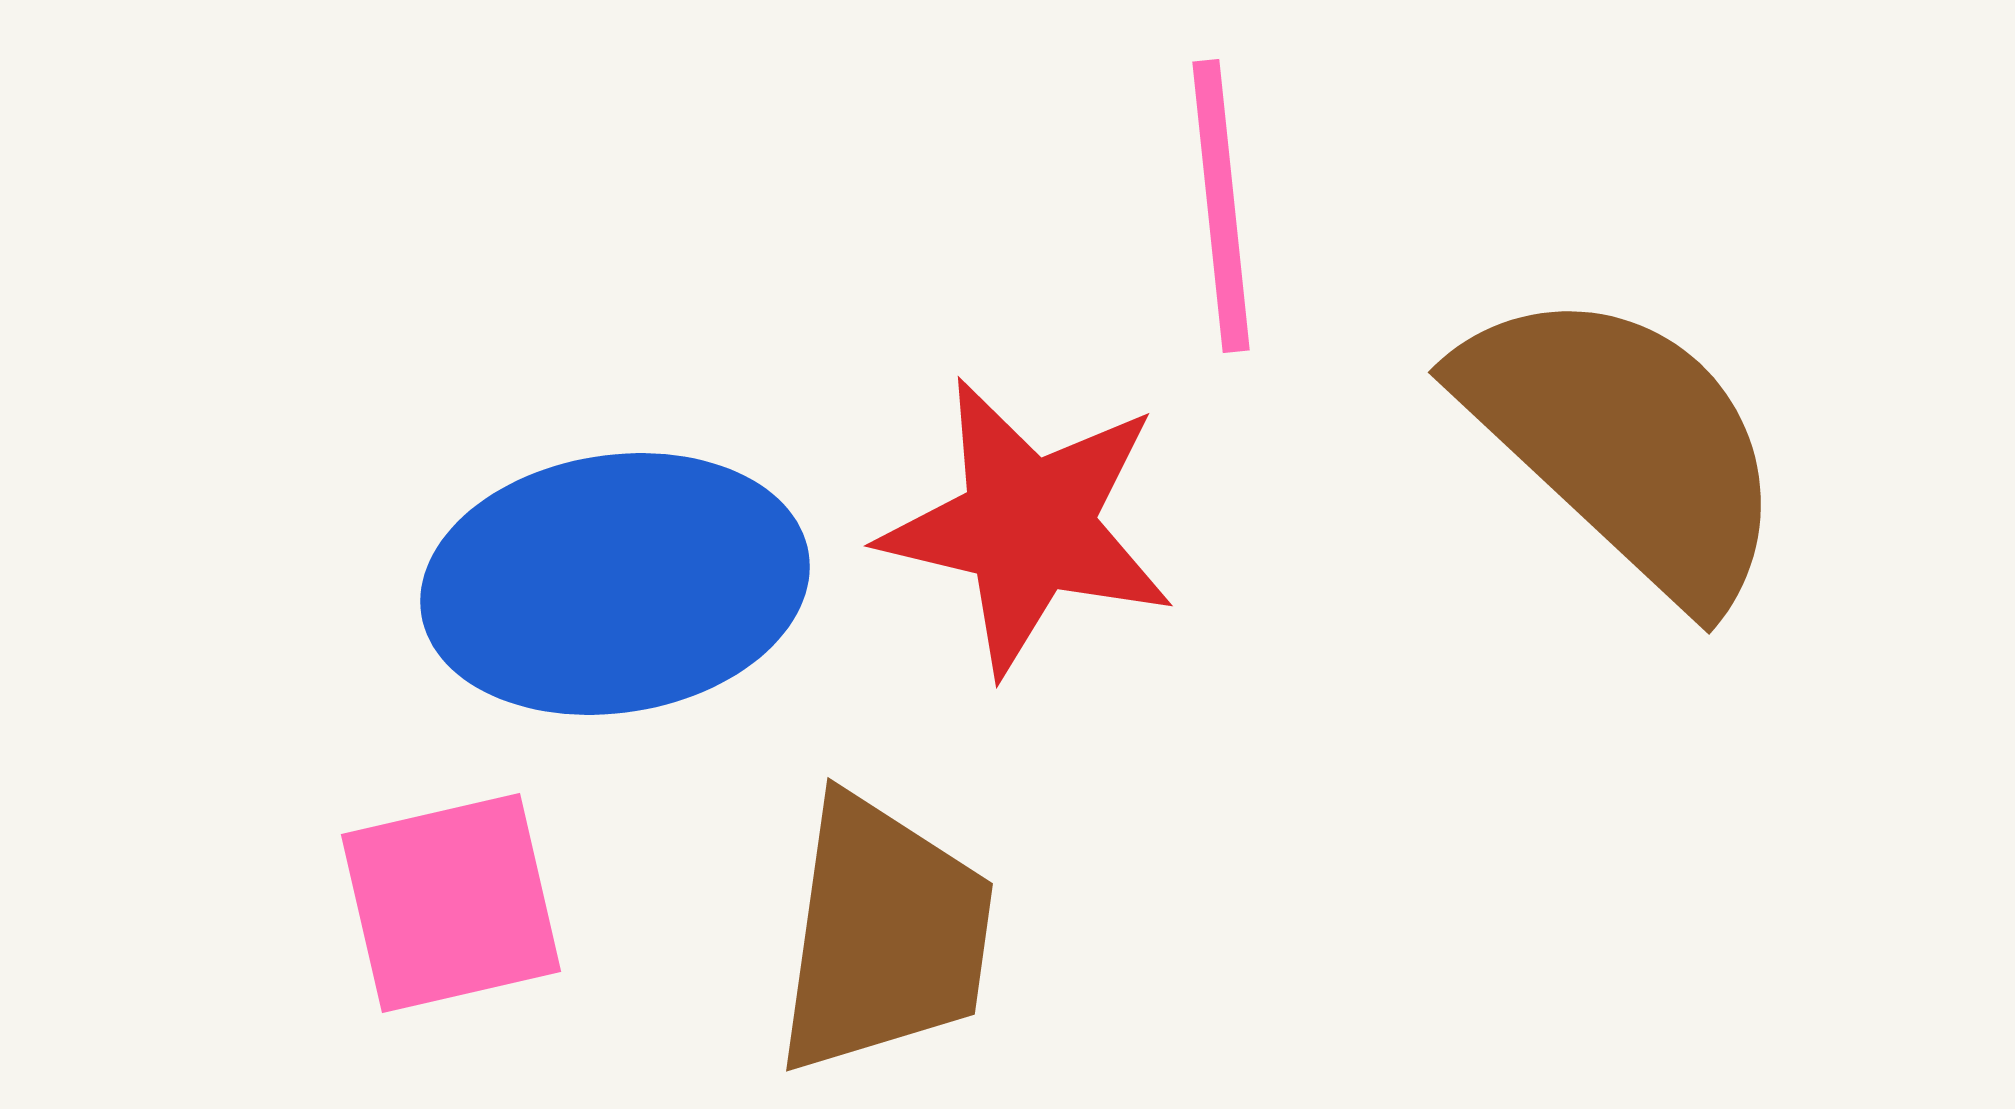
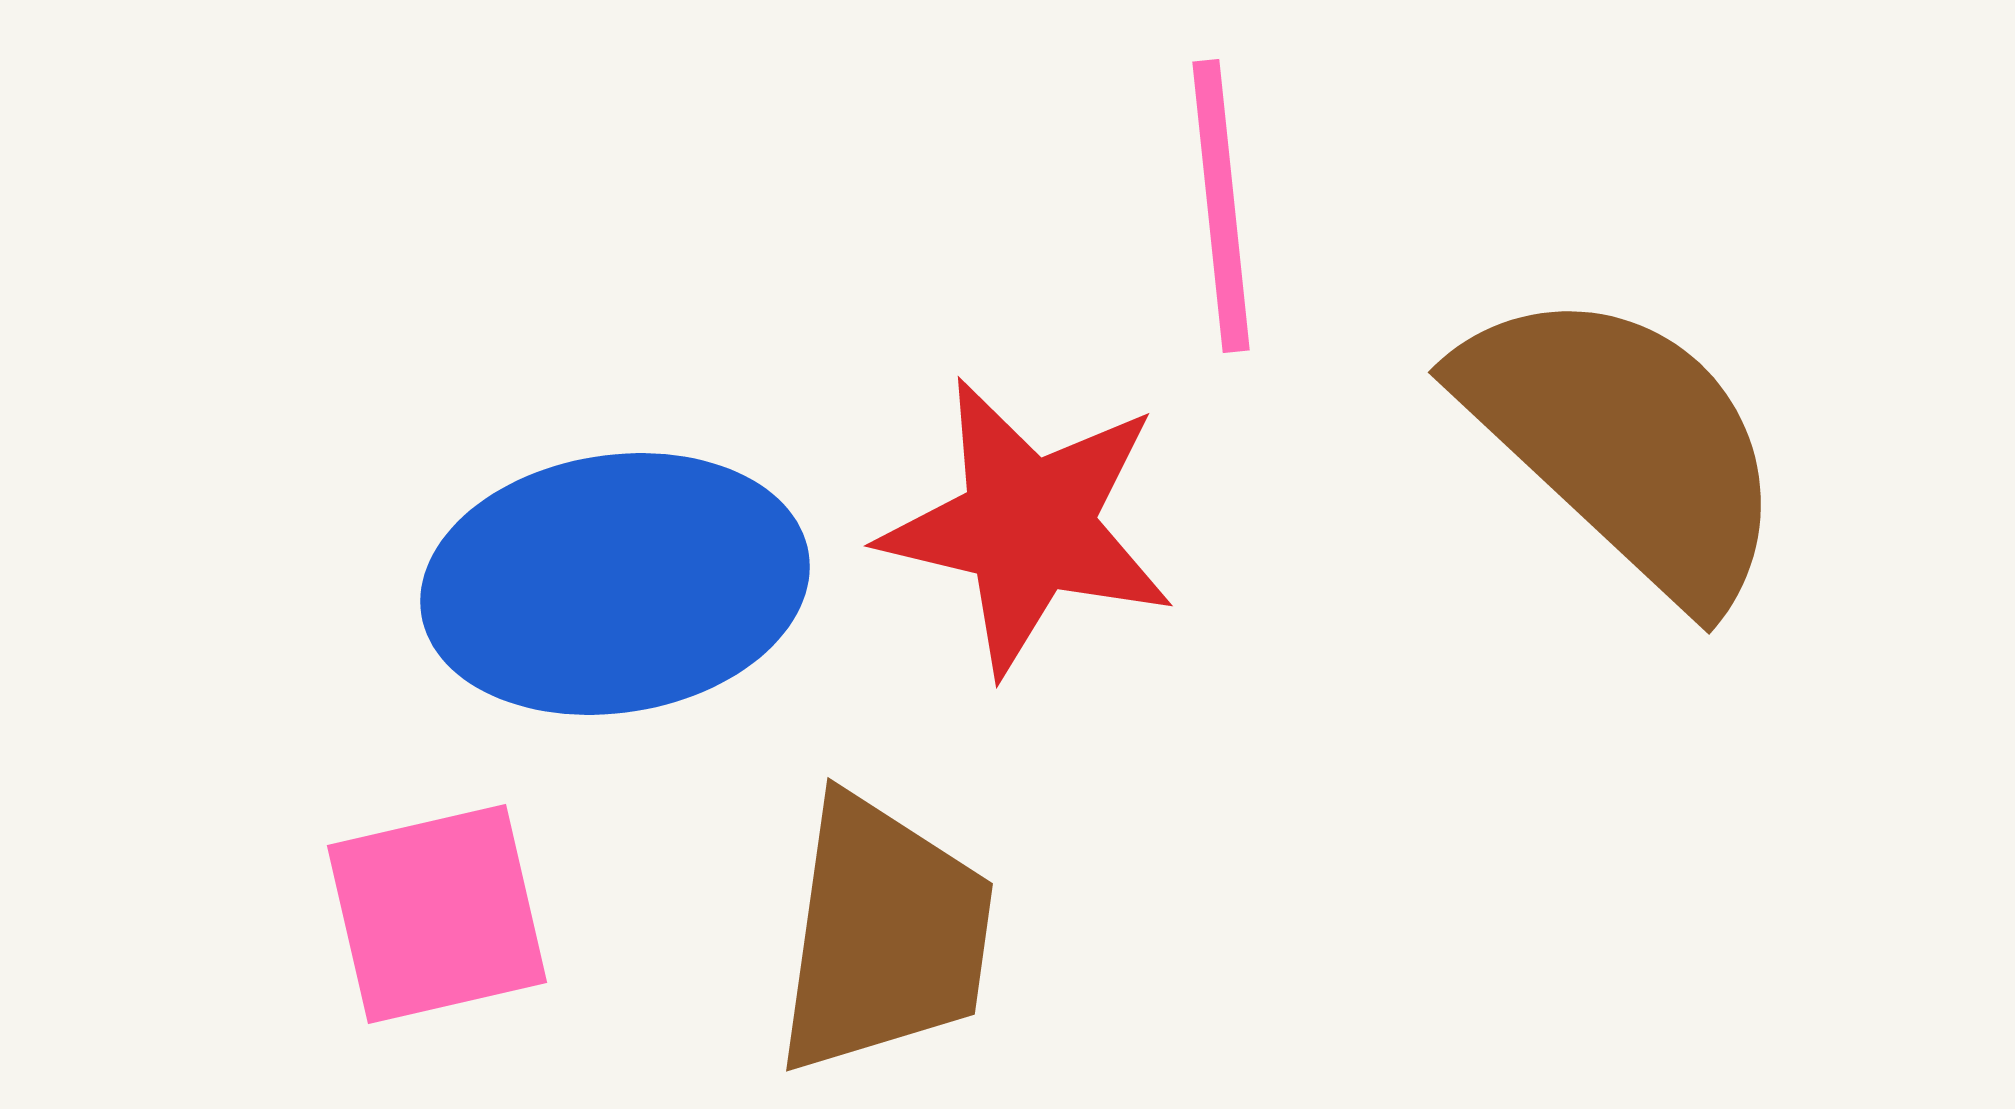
pink square: moved 14 px left, 11 px down
